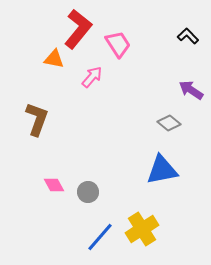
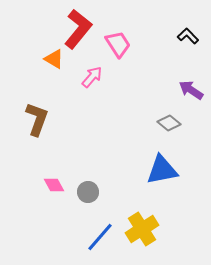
orange triangle: rotated 20 degrees clockwise
